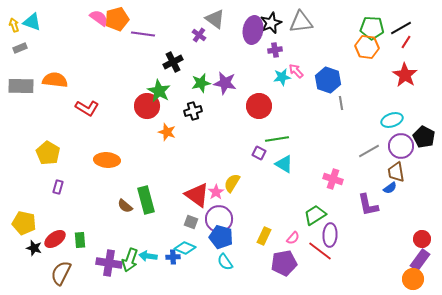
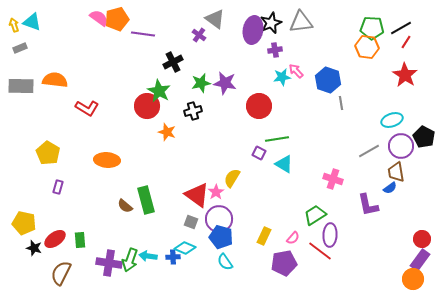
yellow semicircle at (232, 183): moved 5 px up
